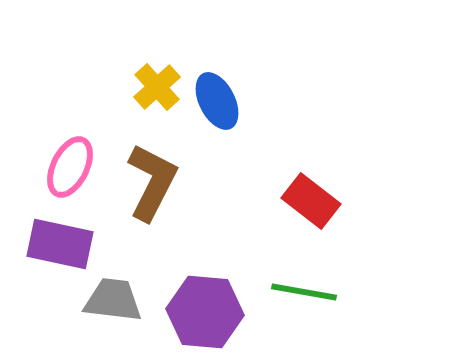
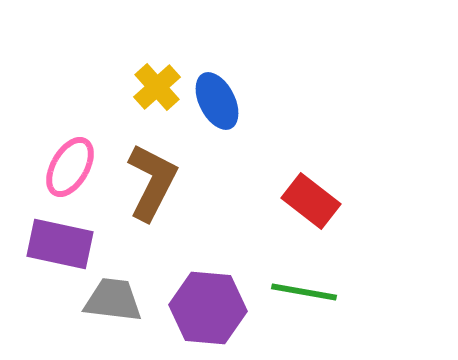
pink ellipse: rotated 4 degrees clockwise
purple hexagon: moved 3 px right, 4 px up
